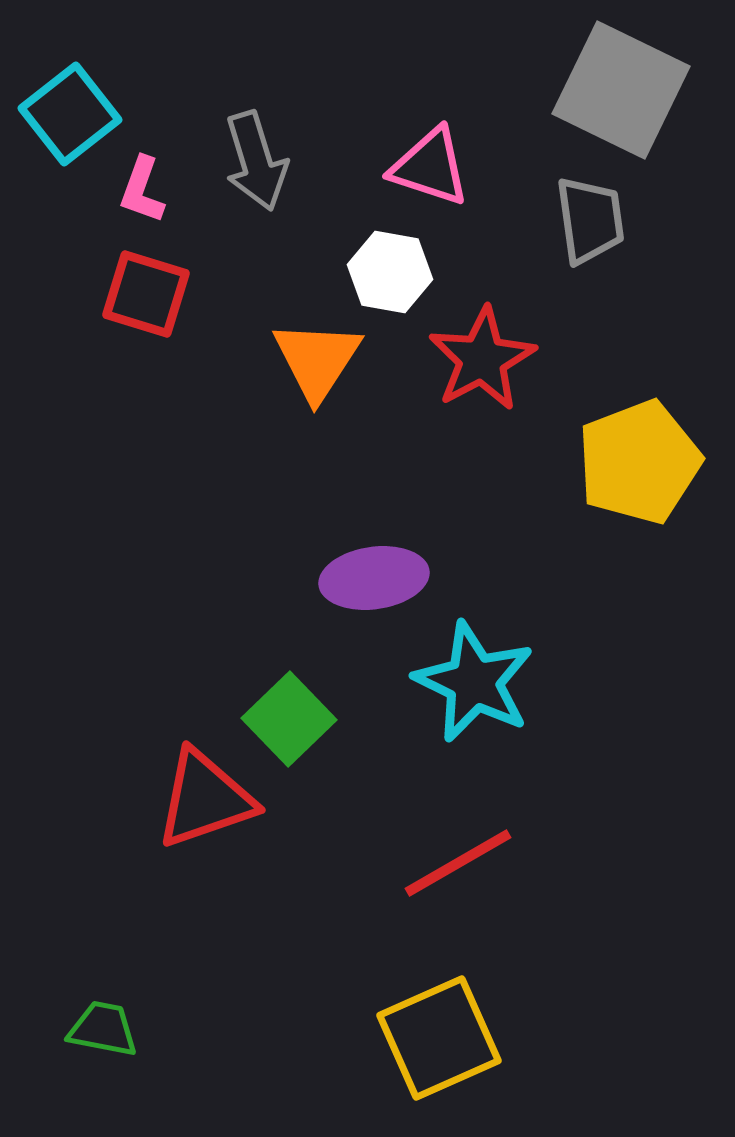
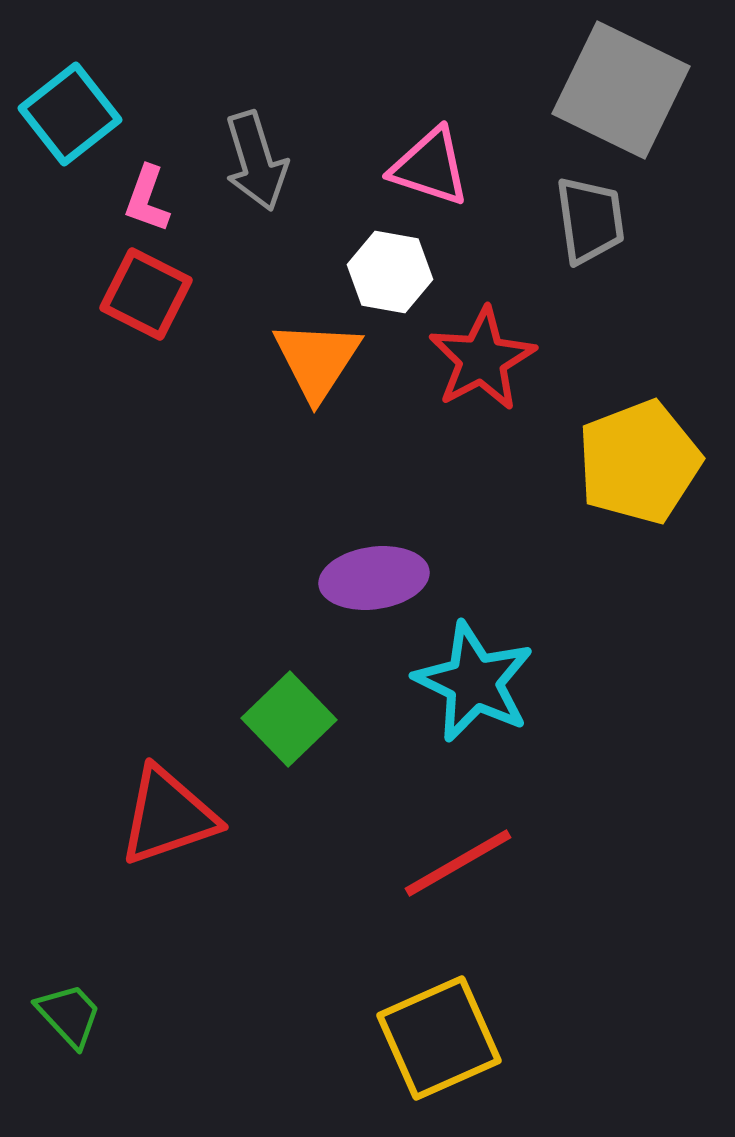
pink L-shape: moved 5 px right, 9 px down
red square: rotated 10 degrees clockwise
red triangle: moved 37 px left, 17 px down
green trapezoid: moved 34 px left, 14 px up; rotated 36 degrees clockwise
